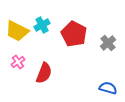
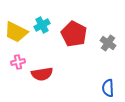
yellow trapezoid: moved 1 px left, 1 px down
gray cross: rotated 14 degrees counterclockwise
pink cross: rotated 24 degrees clockwise
red semicircle: moved 2 px left, 1 px down; rotated 60 degrees clockwise
blue semicircle: rotated 108 degrees counterclockwise
